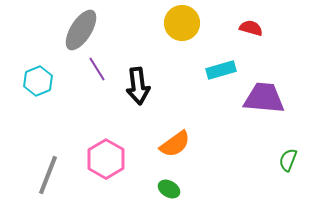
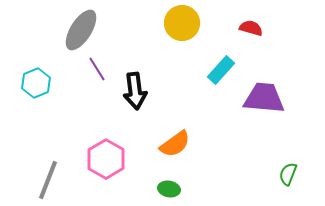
cyan rectangle: rotated 32 degrees counterclockwise
cyan hexagon: moved 2 px left, 2 px down
black arrow: moved 3 px left, 5 px down
green semicircle: moved 14 px down
gray line: moved 5 px down
green ellipse: rotated 20 degrees counterclockwise
